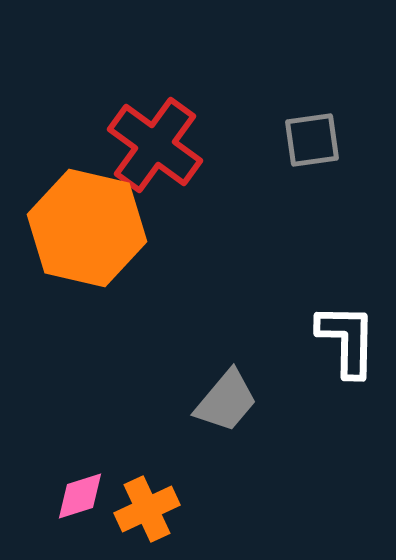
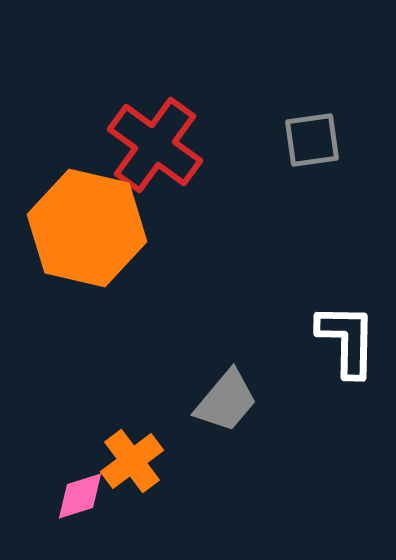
orange cross: moved 15 px left, 48 px up; rotated 12 degrees counterclockwise
